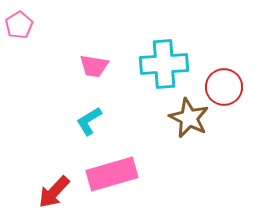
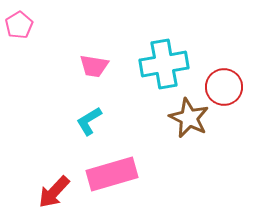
cyan cross: rotated 6 degrees counterclockwise
